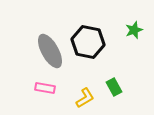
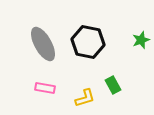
green star: moved 7 px right, 10 px down
gray ellipse: moved 7 px left, 7 px up
green rectangle: moved 1 px left, 2 px up
yellow L-shape: rotated 15 degrees clockwise
